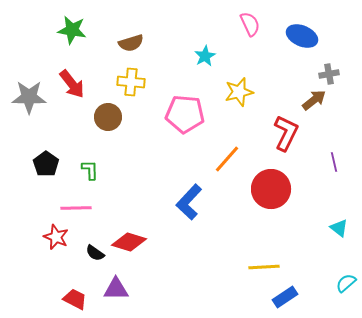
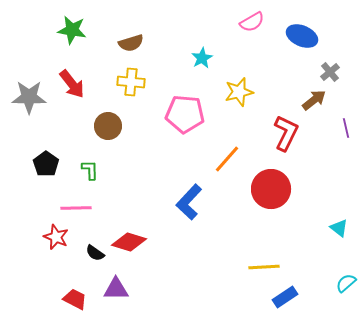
pink semicircle: moved 2 px right, 2 px up; rotated 85 degrees clockwise
cyan star: moved 3 px left, 2 px down
gray cross: moved 1 px right, 2 px up; rotated 30 degrees counterclockwise
brown circle: moved 9 px down
purple line: moved 12 px right, 34 px up
